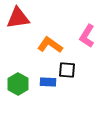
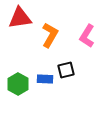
red triangle: moved 2 px right
orange L-shape: moved 10 px up; rotated 85 degrees clockwise
black square: moved 1 px left; rotated 18 degrees counterclockwise
blue rectangle: moved 3 px left, 3 px up
